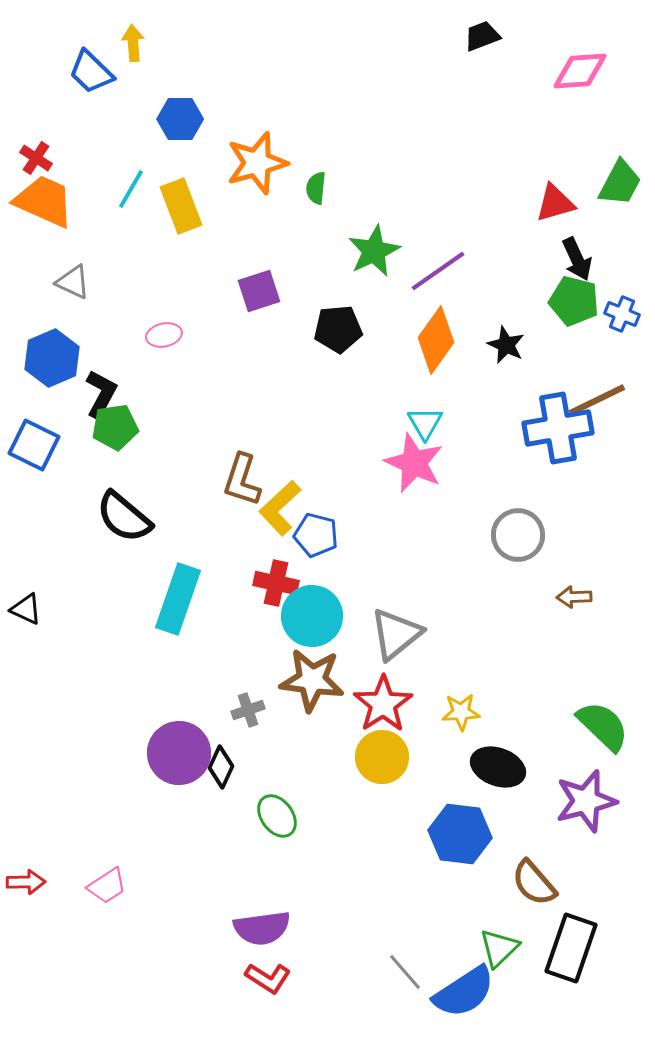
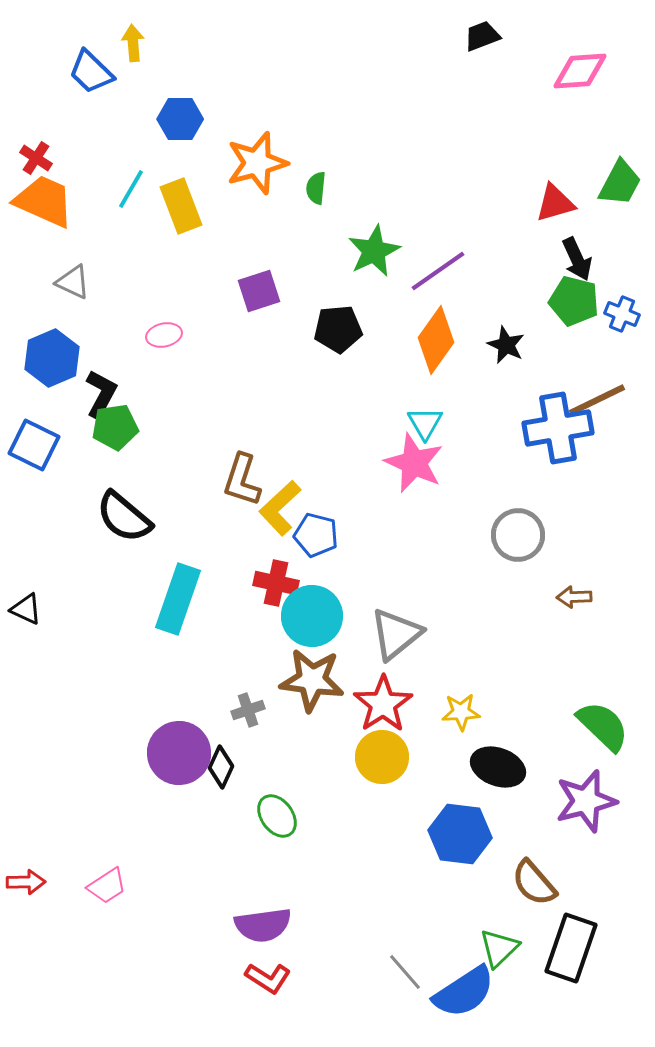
purple semicircle at (262, 928): moved 1 px right, 3 px up
